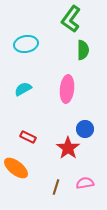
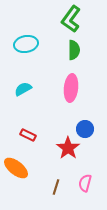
green semicircle: moved 9 px left
pink ellipse: moved 4 px right, 1 px up
red rectangle: moved 2 px up
pink semicircle: rotated 66 degrees counterclockwise
